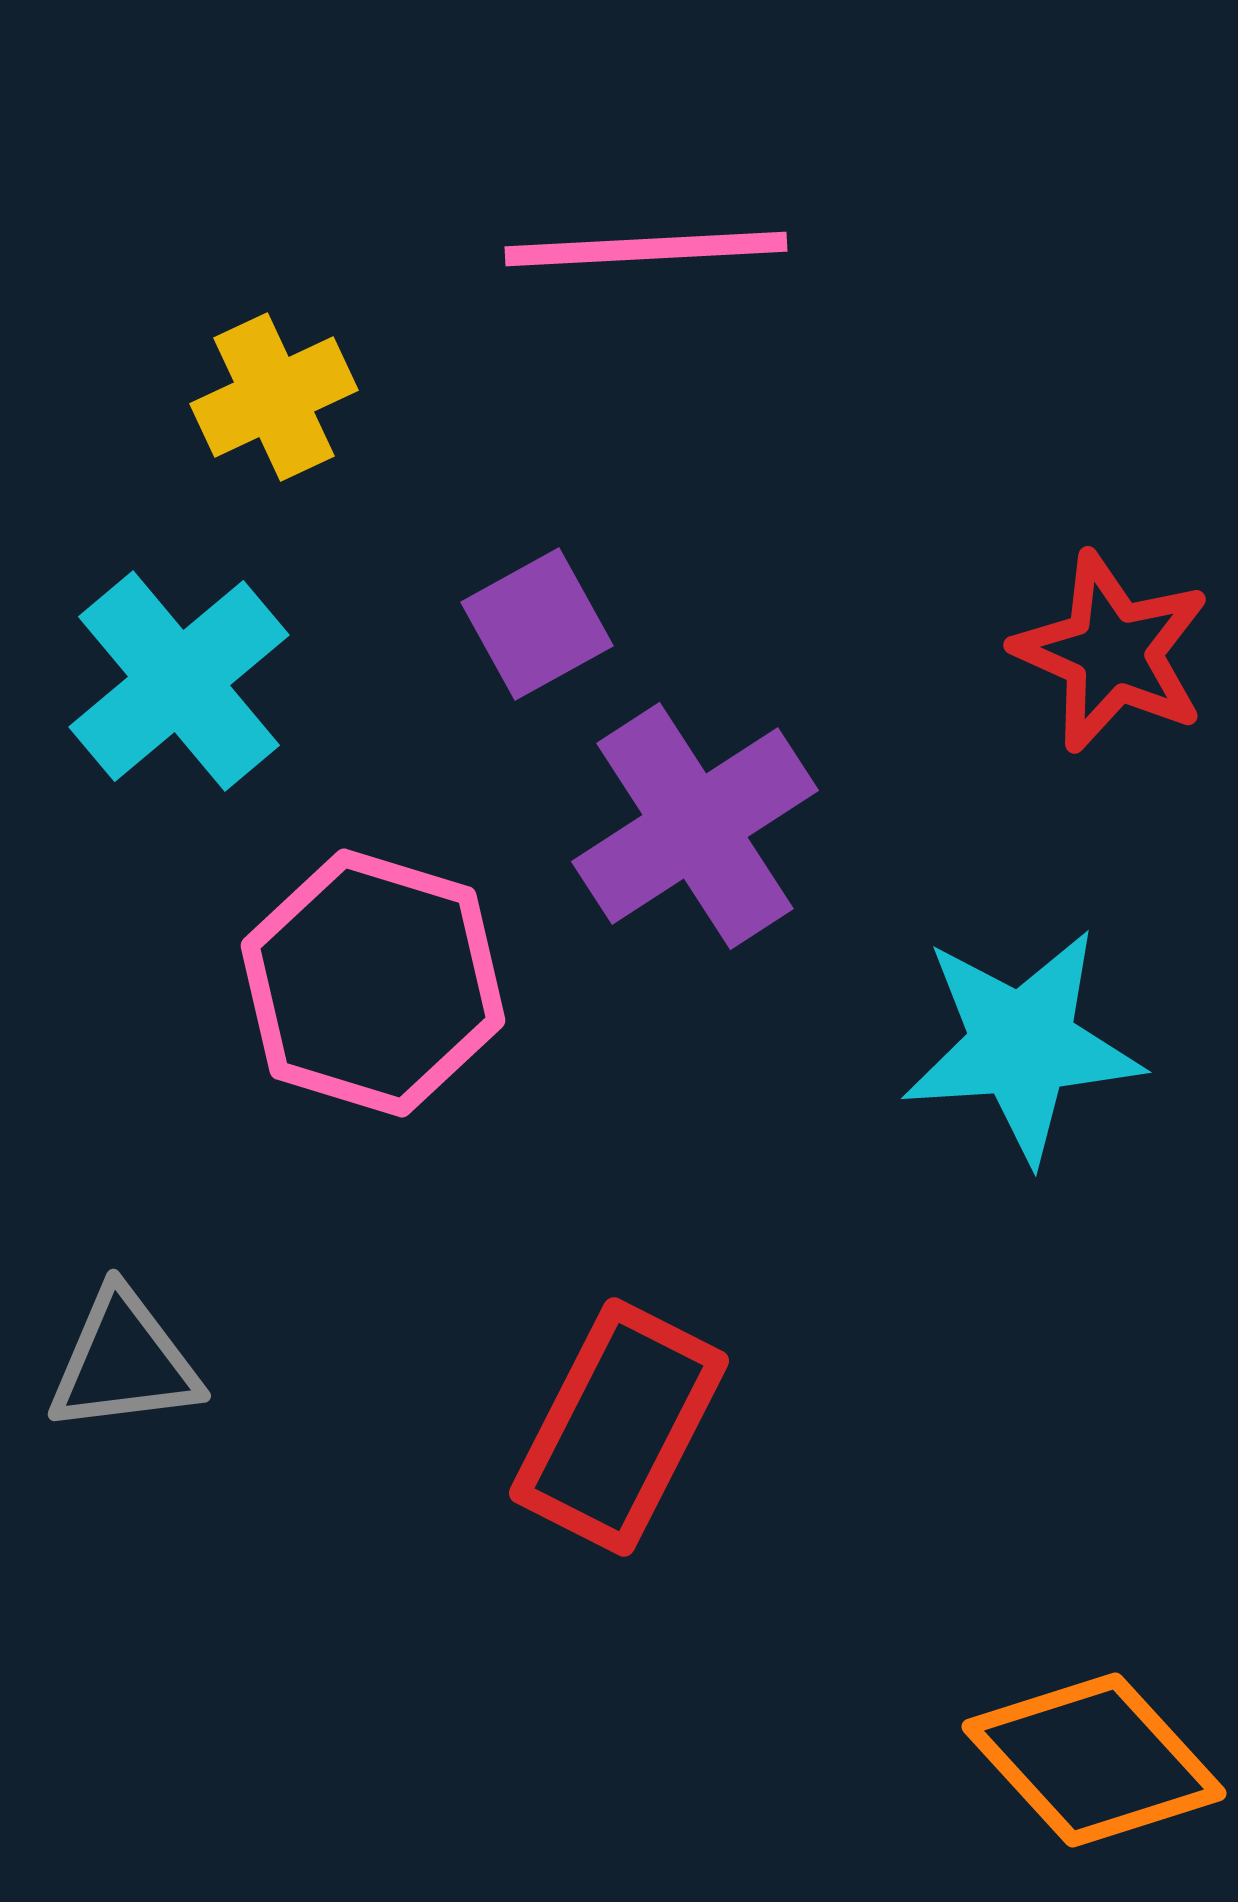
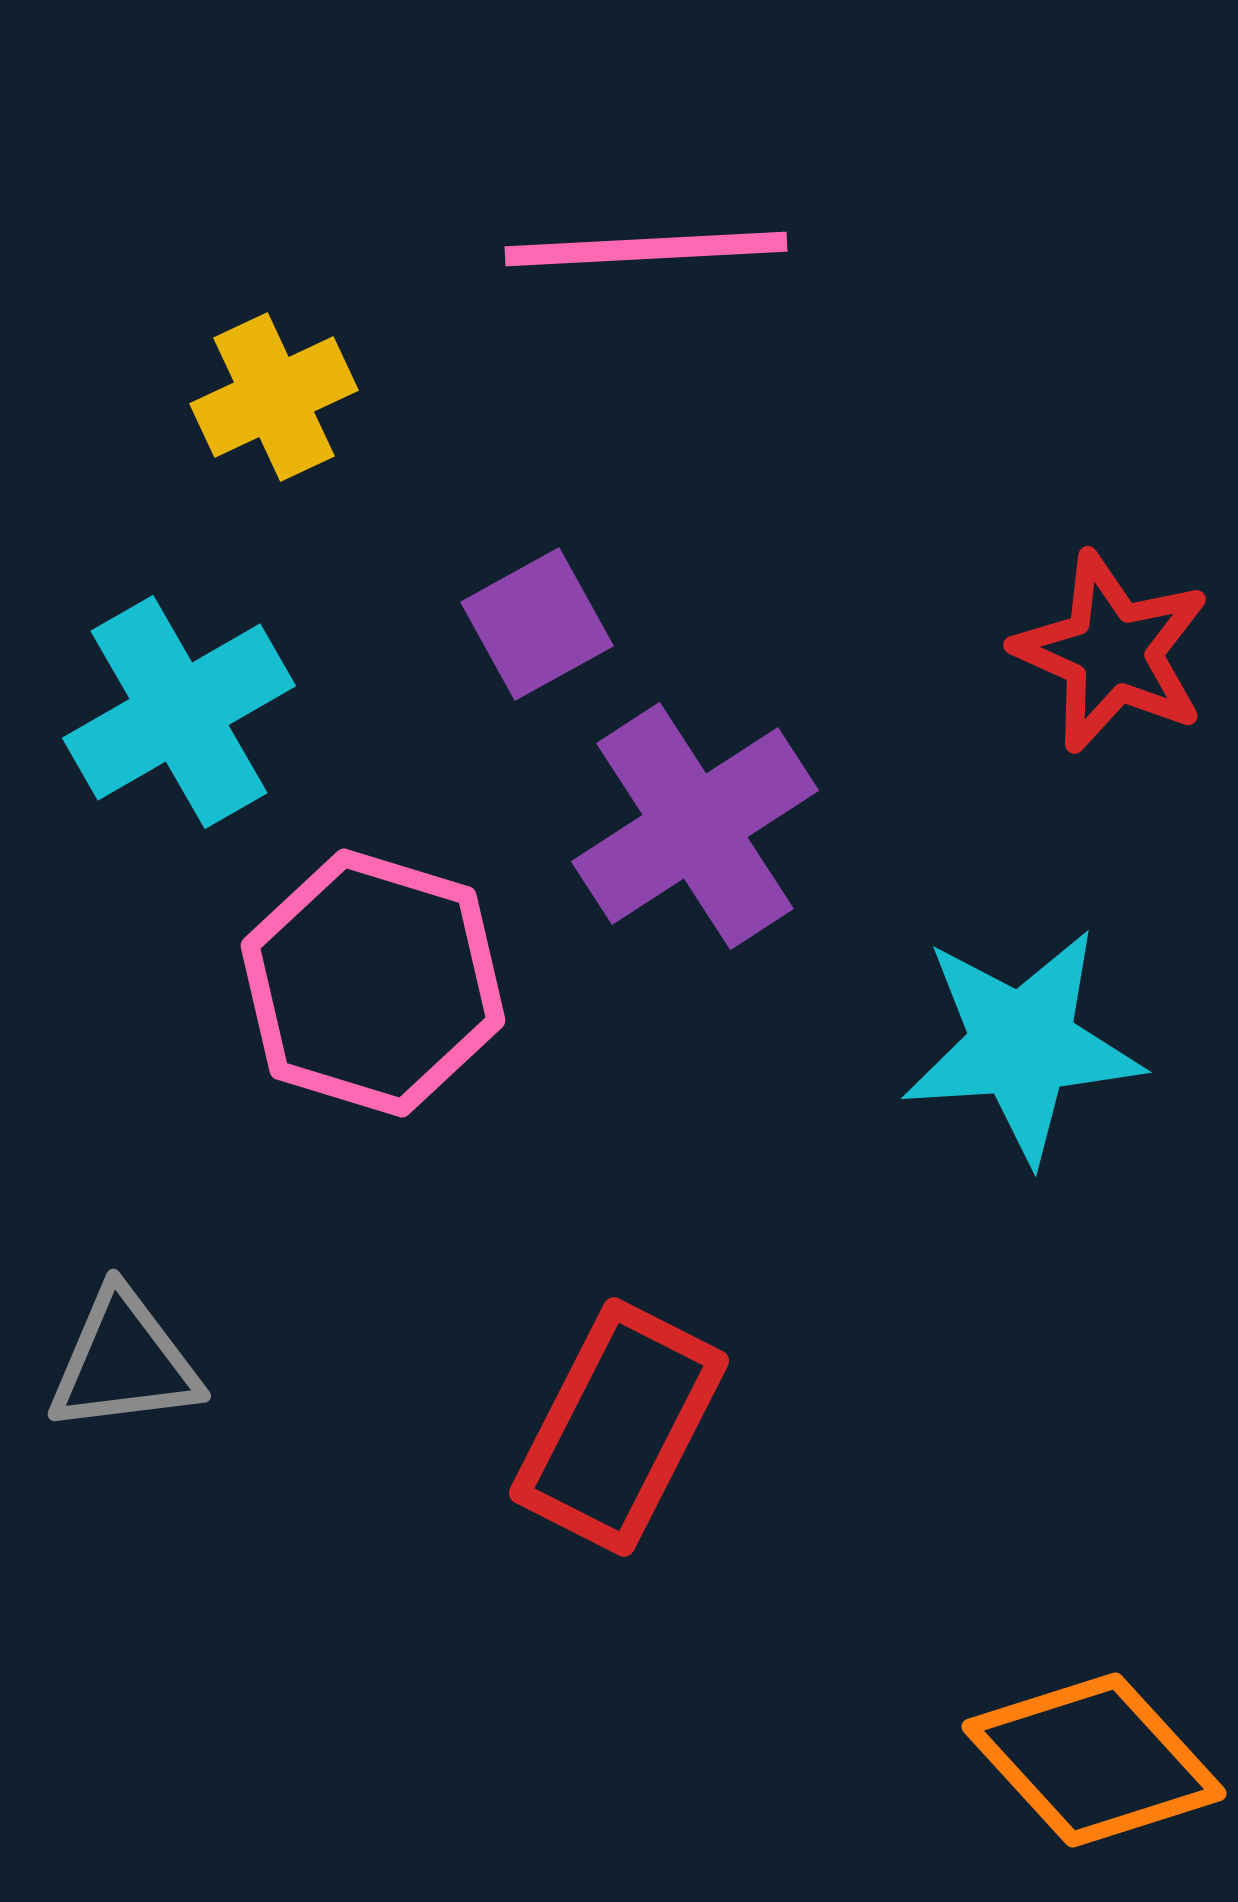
cyan cross: moved 31 px down; rotated 10 degrees clockwise
